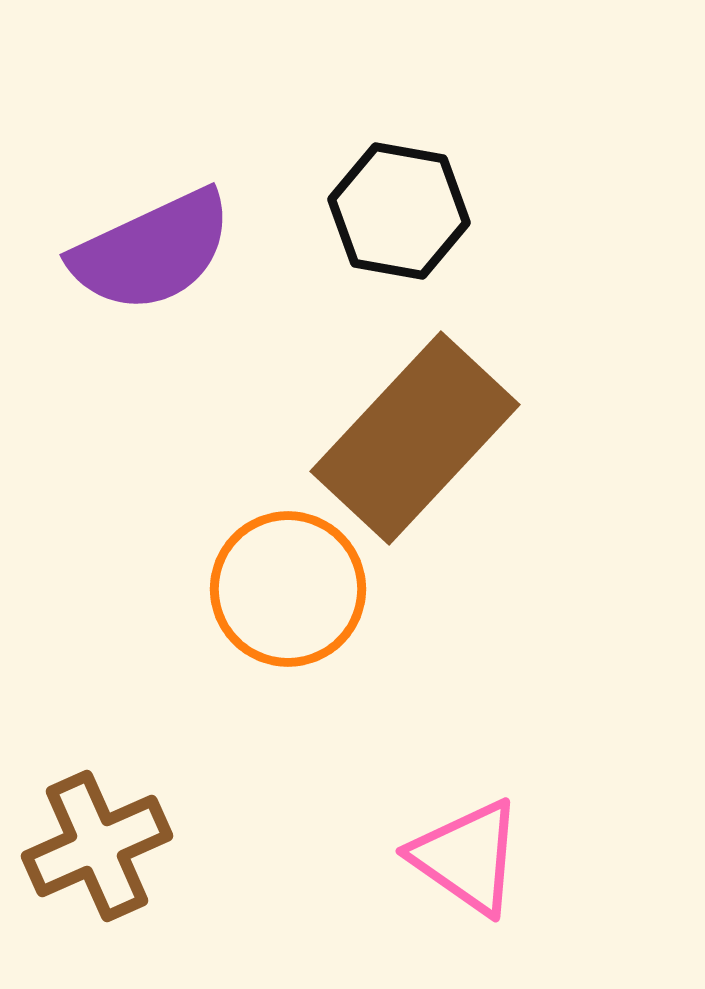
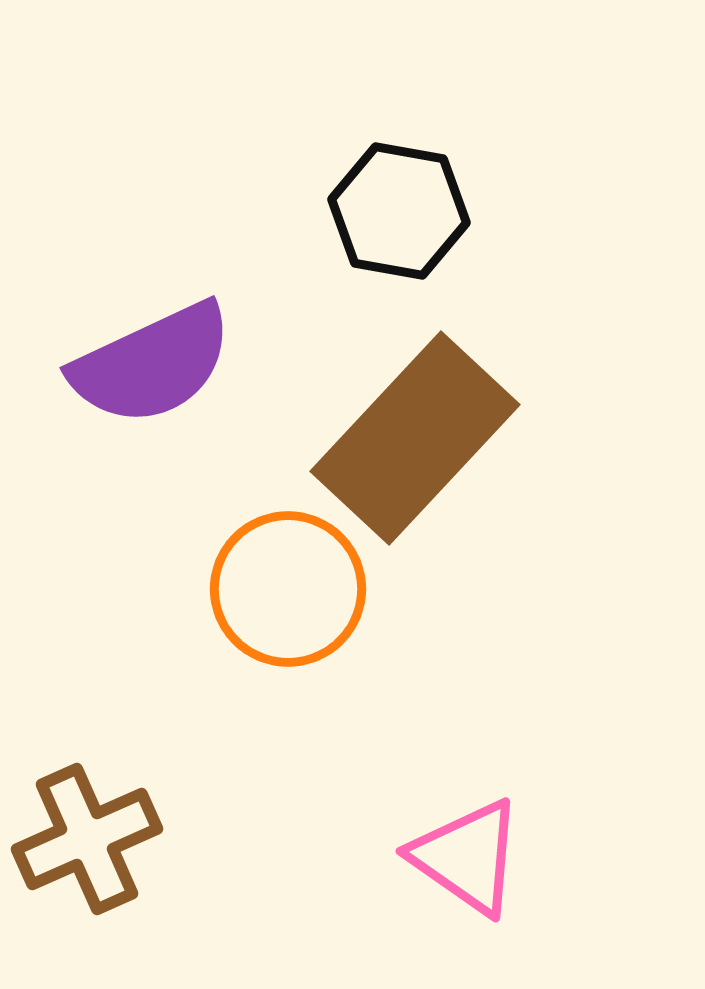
purple semicircle: moved 113 px down
brown cross: moved 10 px left, 7 px up
